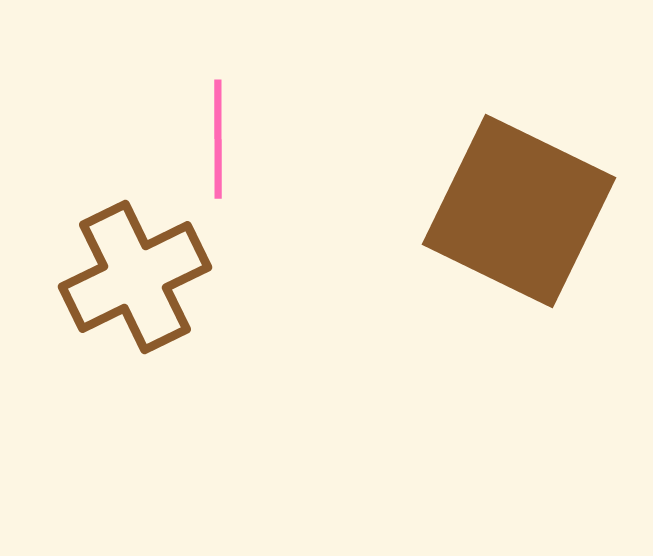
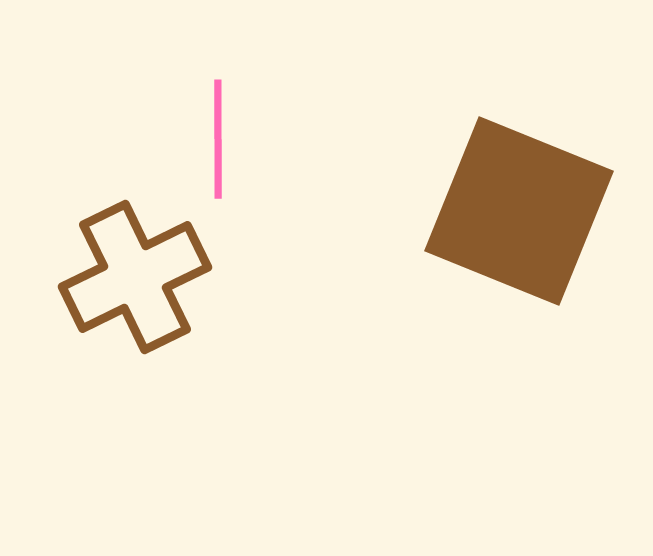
brown square: rotated 4 degrees counterclockwise
